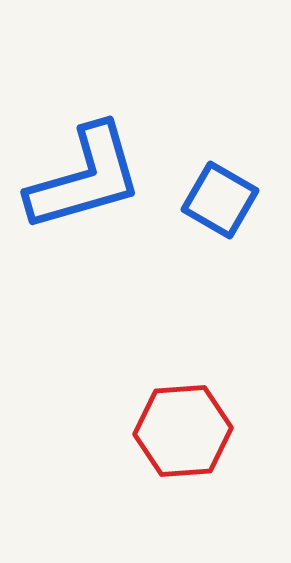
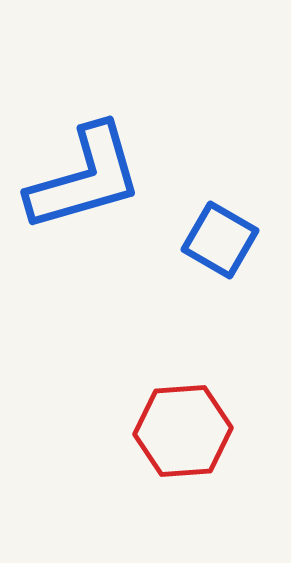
blue square: moved 40 px down
